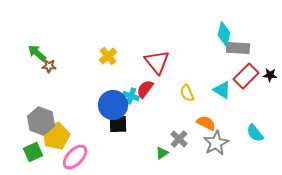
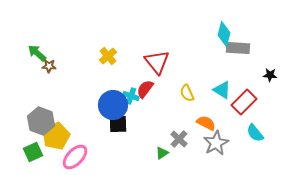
red rectangle: moved 2 px left, 26 px down
